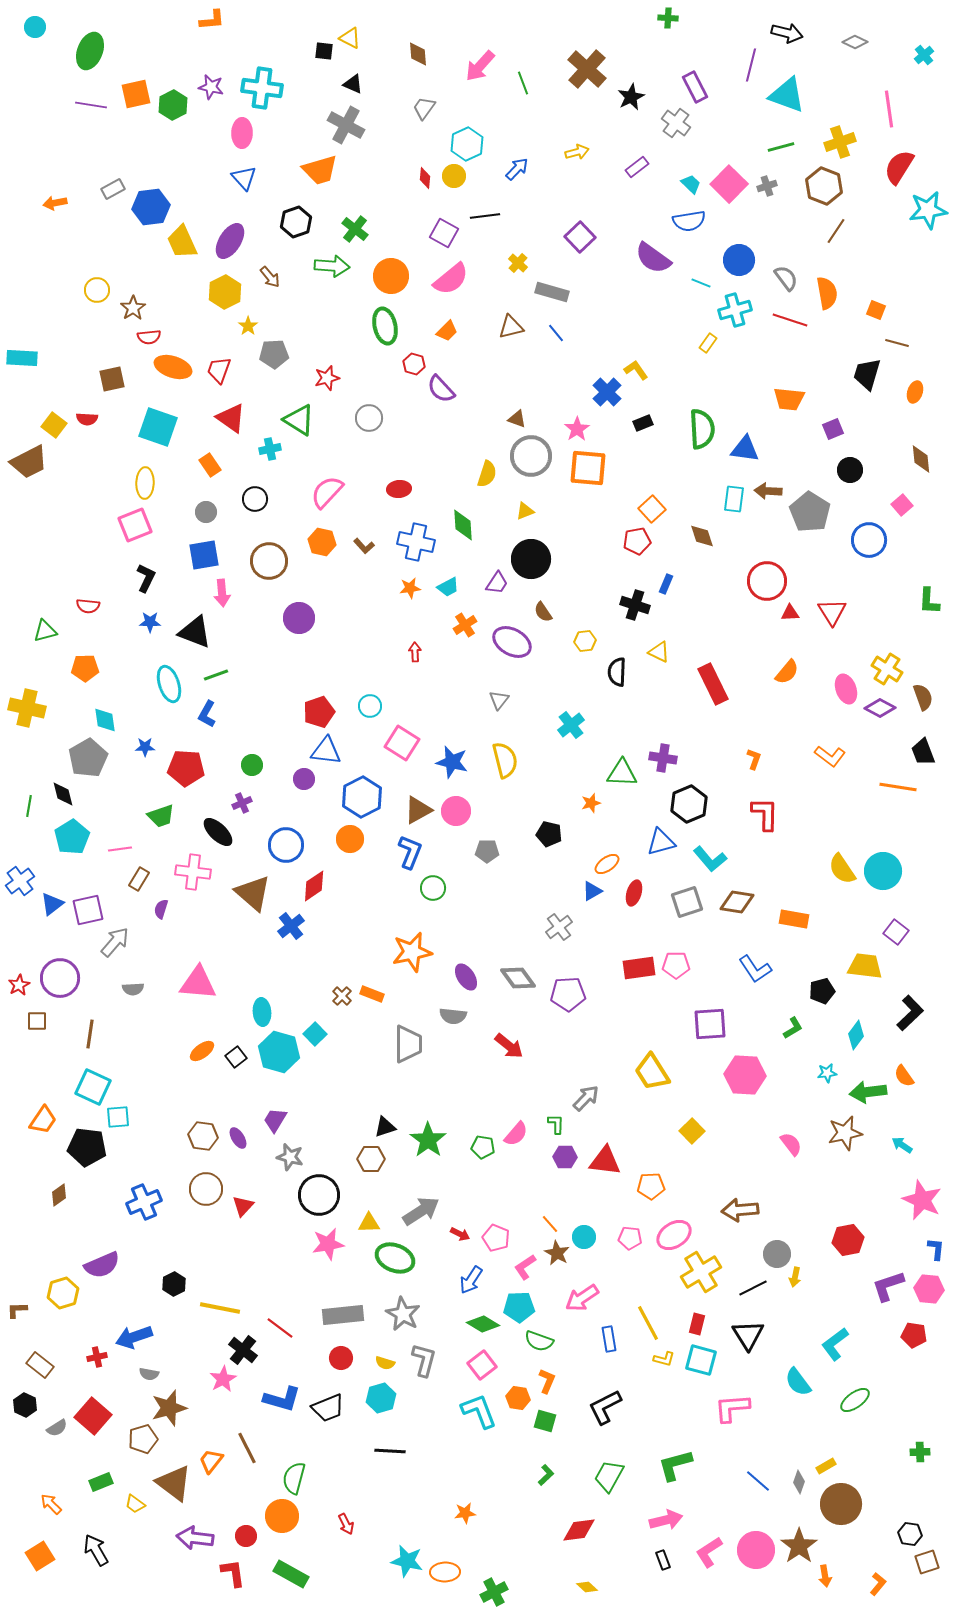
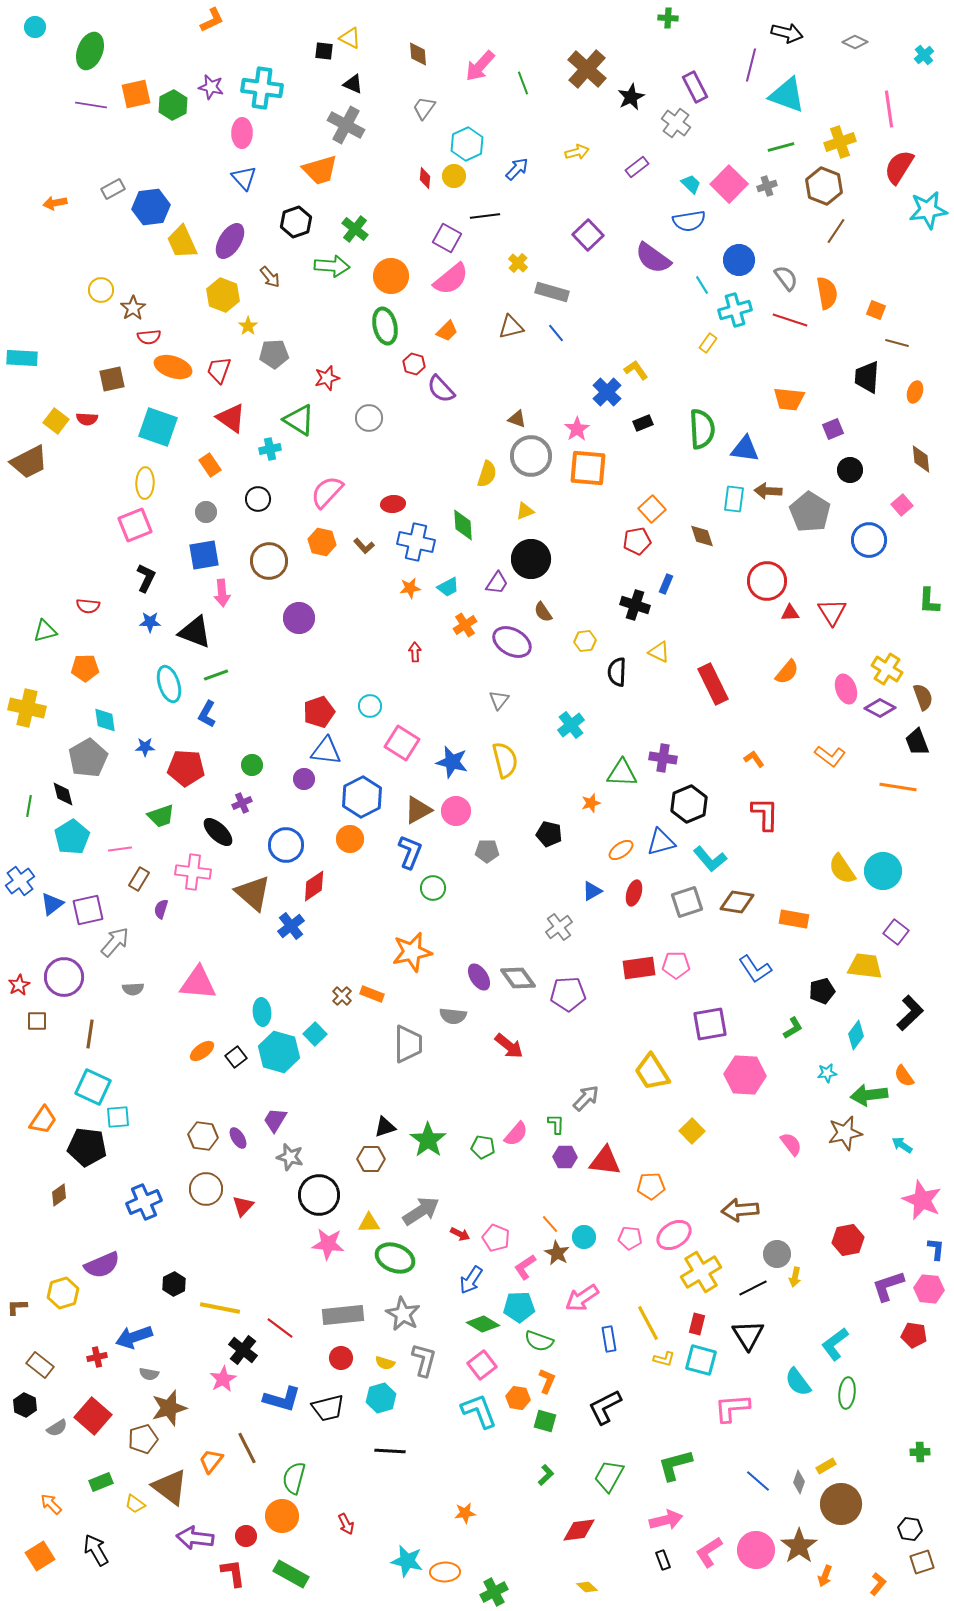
orange L-shape at (212, 20): rotated 20 degrees counterclockwise
purple square at (444, 233): moved 3 px right, 5 px down
purple square at (580, 237): moved 8 px right, 2 px up
cyan line at (701, 283): moved 1 px right, 2 px down; rotated 36 degrees clockwise
yellow circle at (97, 290): moved 4 px right
yellow hexagon at (225, 292): moved 2 px left, 3 px down; rotated 12 degrees counterclockwise
black trapezoid at (867, 374): moved 3 px down; rotated 12 degrees counterclockwise
yellow square at (54, 425): moved 2 px right, 4 px up
red ellipse at (399, 489): moved 6 px left, 15 px down
black circle at (255, 499): moved 3 px right
black trapezoid at (923, 752): moved 6 px left, 10 px up
orange L-shape at (754, 759): rotated 55 degrees counterclockwise
orange ellipse at (607, 864): moved 14 px right, 14 px up
purple ellipse at (466, 977): moved 13 px right
purple circle at (60, 978): moved 4 px right, 1 px up
purple square at (710, 1024): rotated 6 degrees counterclockwise
green arrow at (868, 1092): moved 1 px right, 3 px down
pink star at (328, 1244): rotated 16 degrees clockwise
brown L-shape at (17, 1310): moved 3 px up
green ellipse at (855, 1400): moved 8 px left, 7 px up; rotated 48 degrees counterclockwise
black trapezoid at (328, 1408): rotated 8 degrees clockwise
brown triangle at (174, 1483): moved 4 px left, 4 px down
black hexagon at (910, 1534): moved 5 px up
brown square at (927, 1562): moved 5 px left
orange arrow at (825, 1576): rotated 30 degrees clockwise
